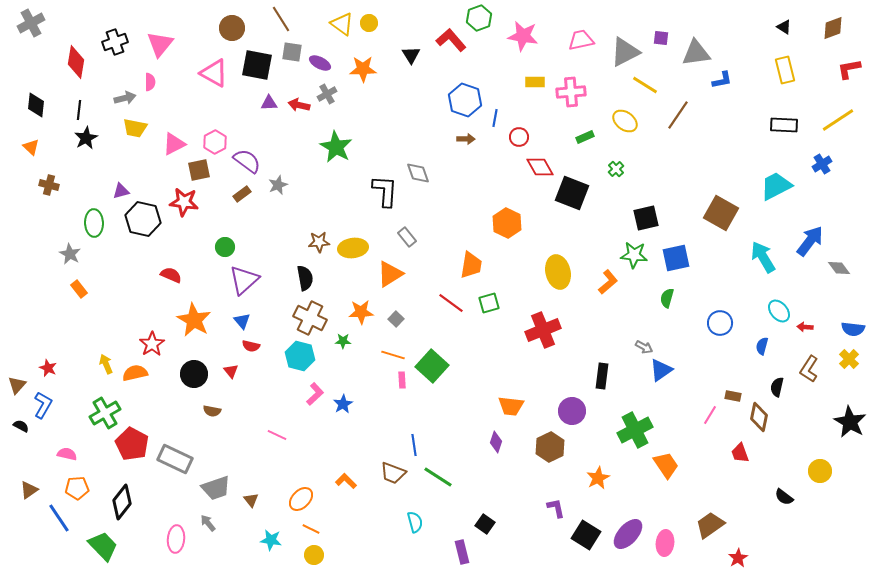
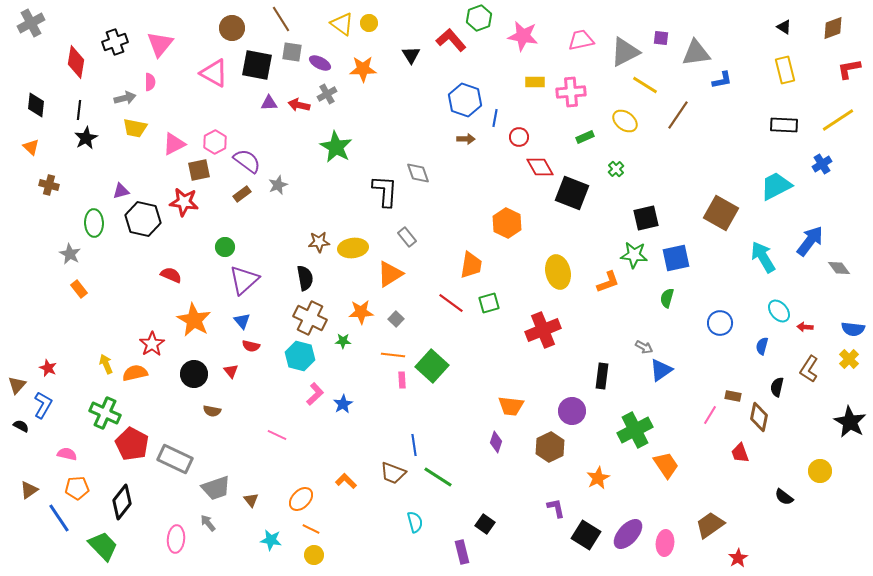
orange L-shape at (608, 282): rotated 20 degrees clockwise
orange line at (393, 355): rotated 10 degrees counterclockwise
green cross at (105, 413): rotated 36 degrees counterclockwise
